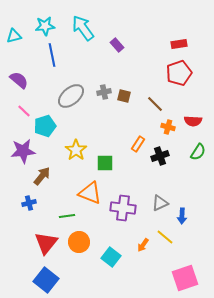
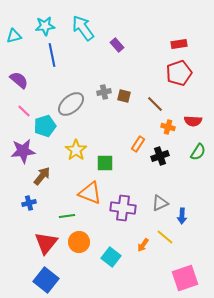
gray ellipse: moved 8 px down
